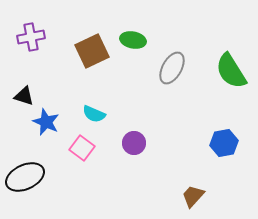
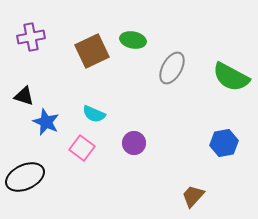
green semicircle: moved 6 px down; rotated 30 degrees counterclockwise
